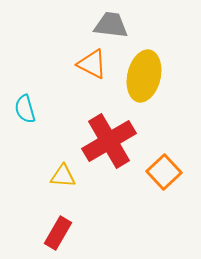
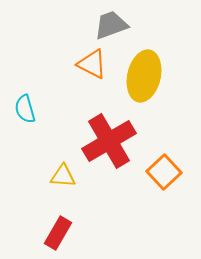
gray trapezoid: rotated 27 degrees counterclockwise
